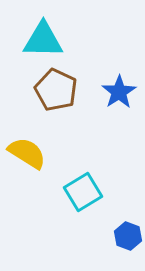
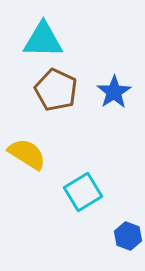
blue star: moved 5 px left
yellow semicircle: moved 1 px down
